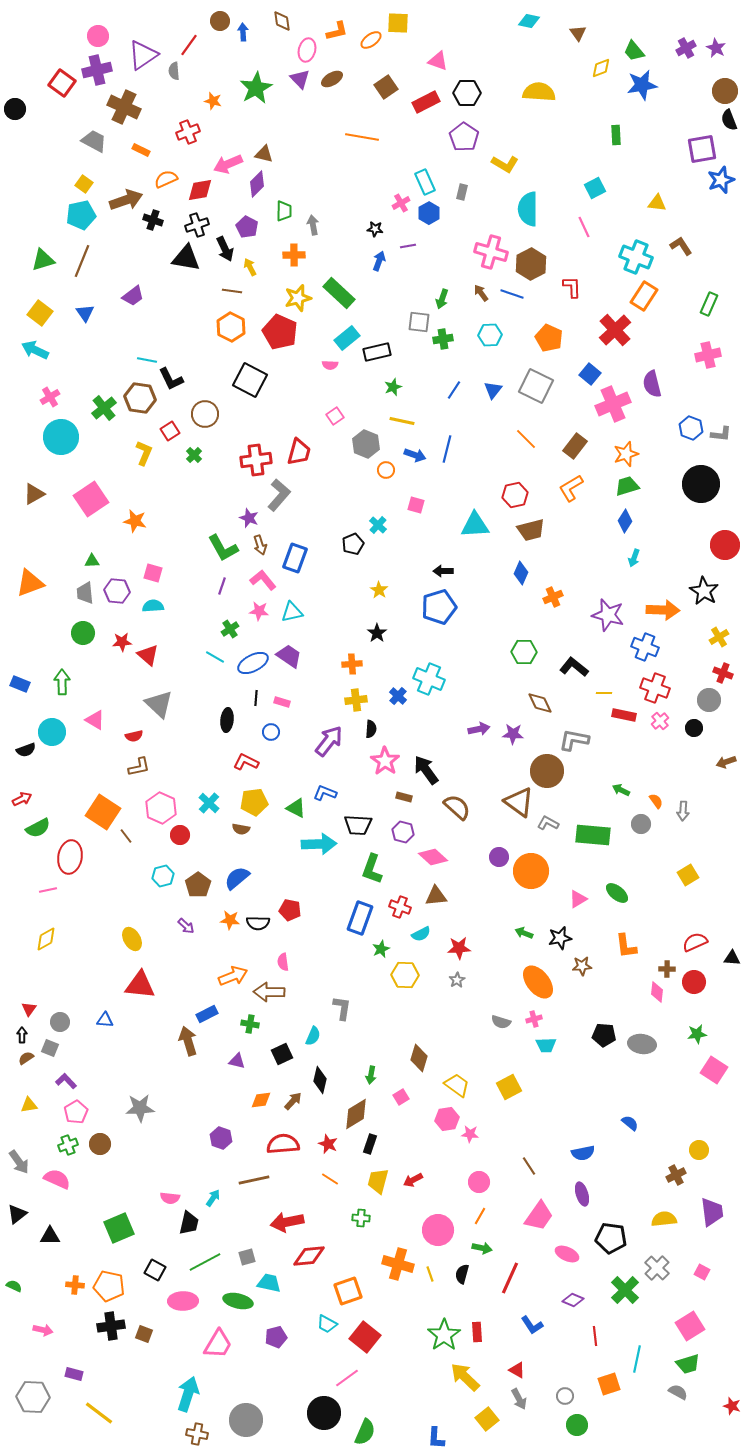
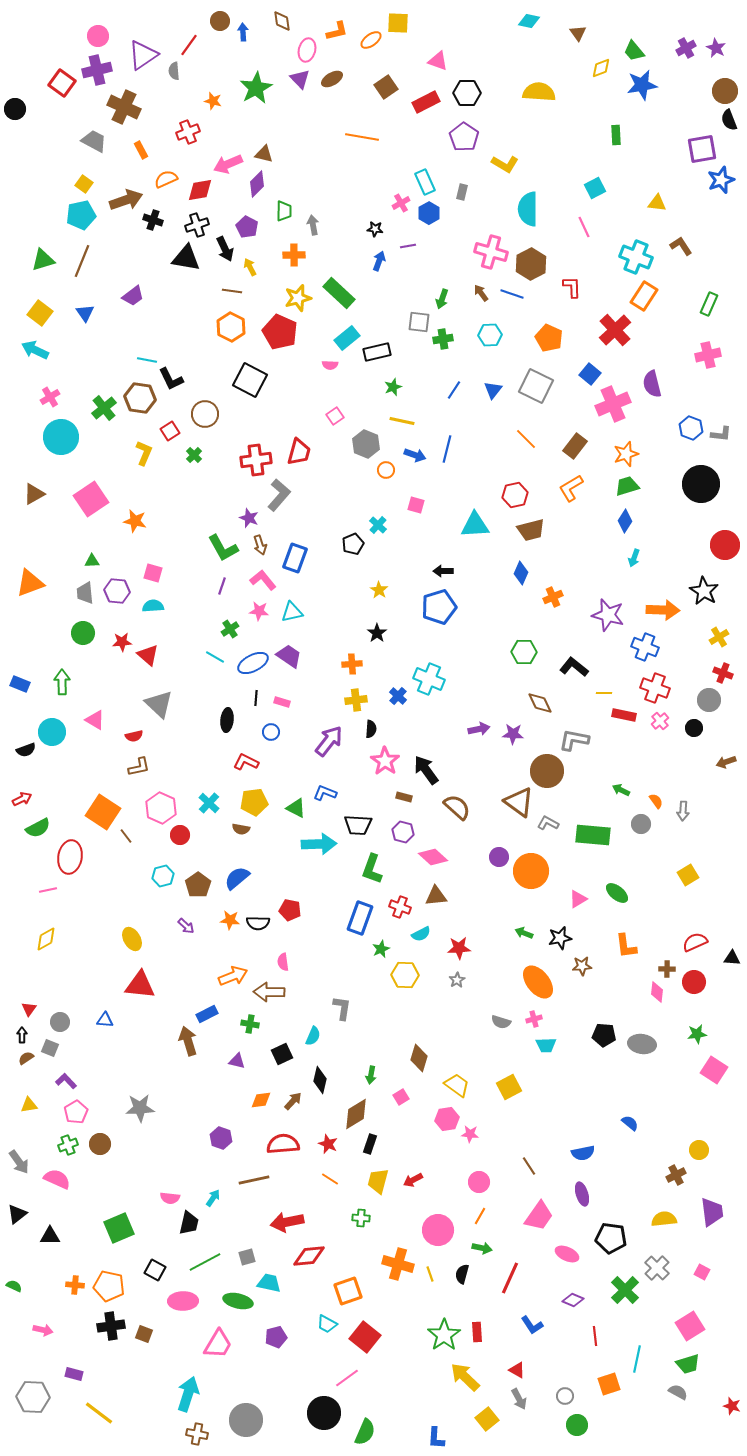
orange rectangle at (141, 150): rotated 36 degrees clockwise
